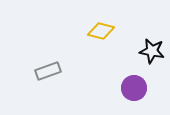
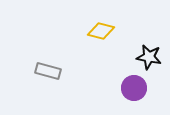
black star: moved 3 px left, 6 px down
gray rectangle: rotated 35 degrees clockwise
